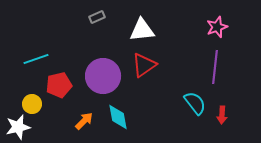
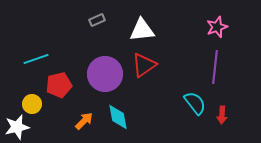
gray rectangle: moved 3 px down
purple circle: moved 2 px right, 2 px up
white star: moved 1 px left
